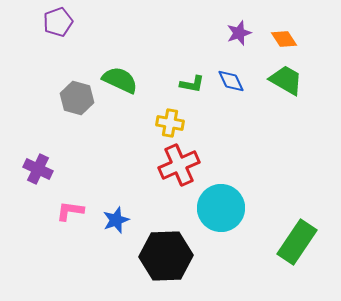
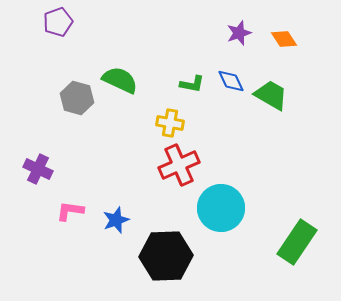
green trapezoid: moved 15 px left, 15 px down
